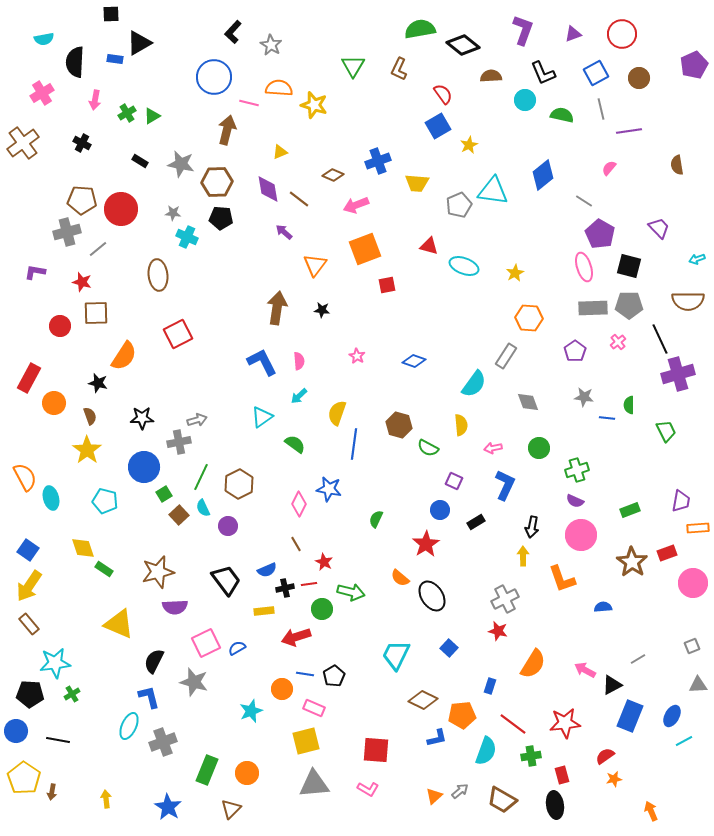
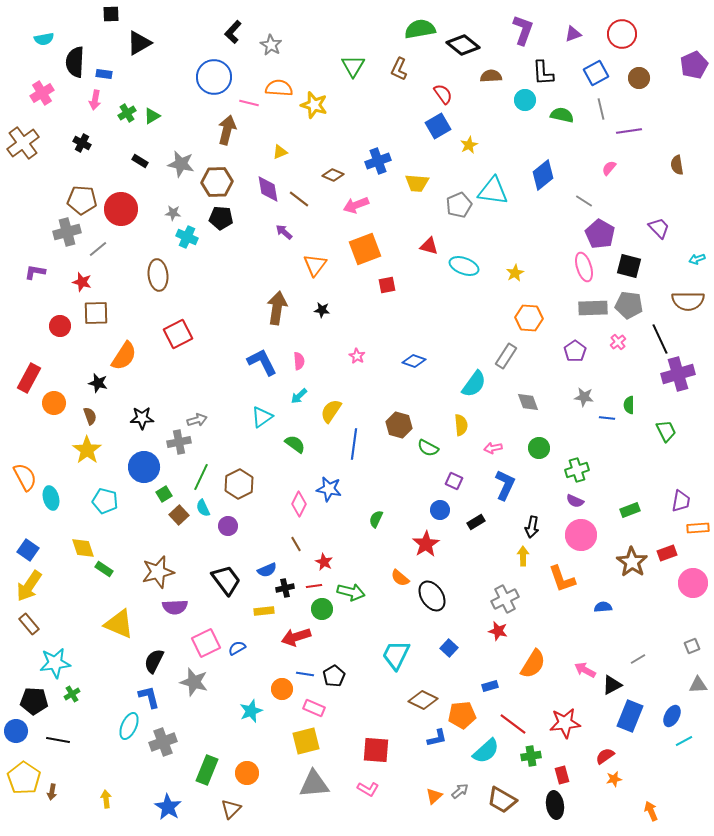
blue rectangle at (115, 59): moved 11 px left, 15 px down
black L-shape at (543, 73): rotated 20 degrees clockwise
gray pentagon at (629, 305): rotated 8 degrees clockwise
yellow semicircle at (337, 413): moved 6 px left, 2 px up; rotated 15 degrees clockwise
red line at (309, 584): moved 5 px right, 2 px down
blue rectangle at (490, 686): rotated 56 degrees clockwise
black pentagon at (30, 694): moved 4 px right, 7 px down
cyan semicircle at (486, 751): rotated 28 degrees clockwise
